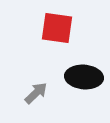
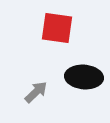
gray arrow: moved 1 px up
